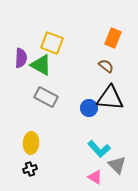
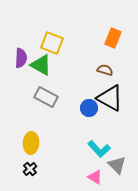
brown semicircle: moved 1 px left, 4 px down; rotated 21 degrees counterclockwise
black triangle: rotated 24 degrees clockwise
black cross: rotated 24 degrees counterclockwise
